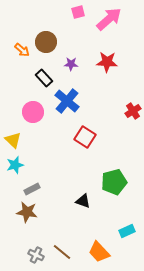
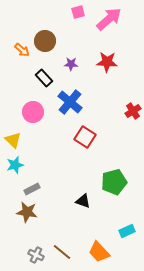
brown circle: moved 1 px left, 1 px up
blue cross: moved 3 px right, 1 px down
